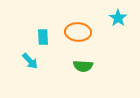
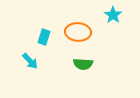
cyan star: moved 5 px left, 3 px up
cyan rectangle: moved 1 px right; rotated 21 degrees clockwise
green semicircle: moved 2 px up
